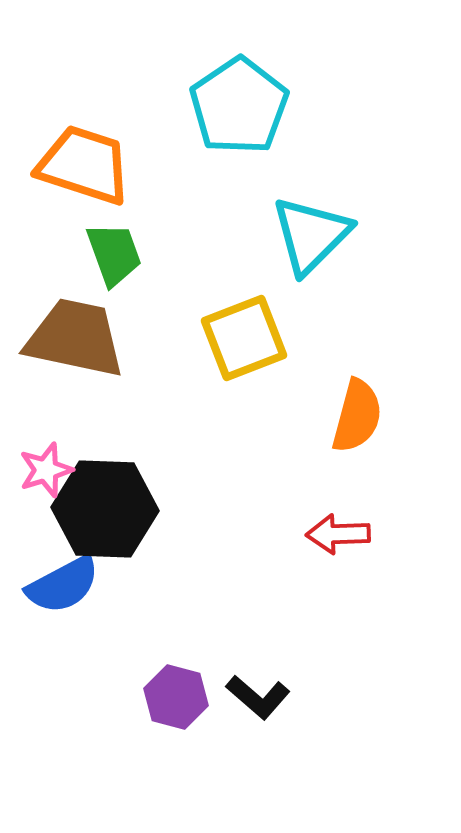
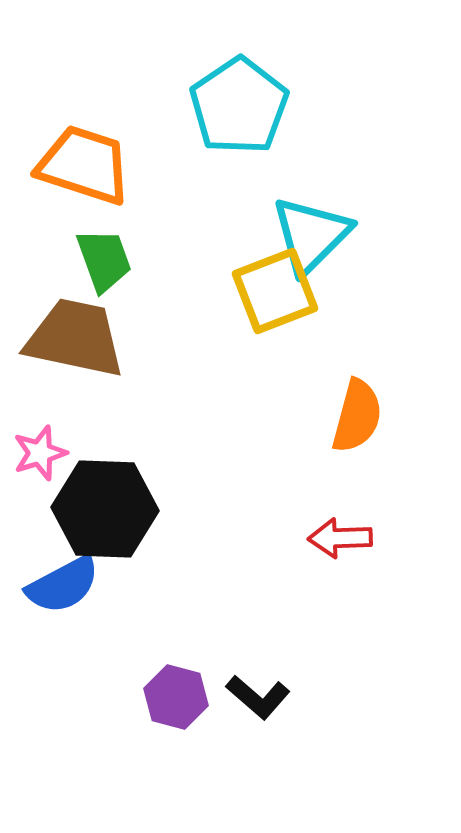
green trapezoid: moved 10 px left, 6 px down
yellow square: moved 31 px right, 47 px up
pink star: moved 6 px left, 17 px up
red arrow: moved 2 px right, 4 px down
